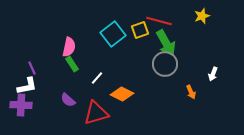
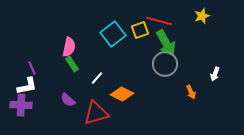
white arrow: moved 2 px right
